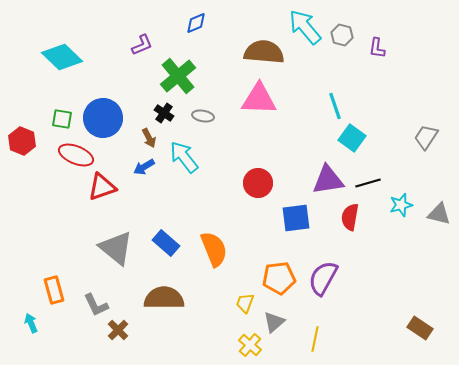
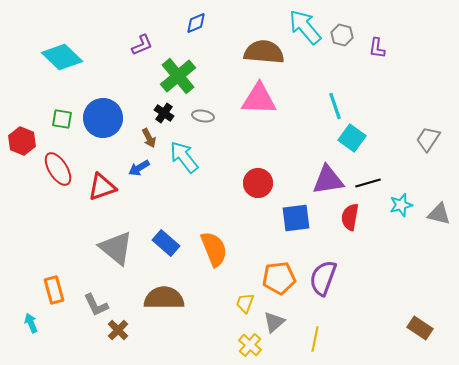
gray trapezoid at (426, 137): moved 2 px right, 2 px down
red ellipse at (76, 155): moved 18 px left, 14 px down; rotated 36 degrees clockwise
blue arrow at (144, 167): moved 5 px left, 1 px down
purple semicircle at (323, 278): rotated 9 degrees counterclockwise
